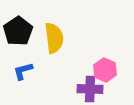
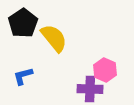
black pentagon: moved 5 px right, 8 px up
yellow semicircle: rotated 32 degrees counterclockwise
blue L-shape: moved 5 px down
